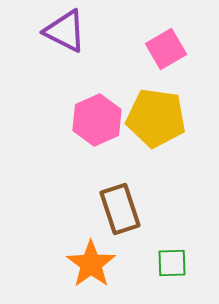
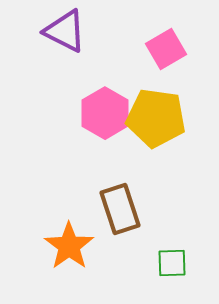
pink hexagon: moved 8 px right, 7 px up; rotated 6 degrees counterclockwise
orange star: moved 22 px left, 18 px up
